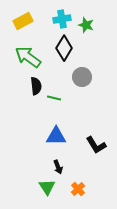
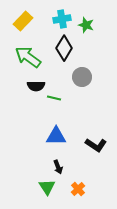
yellow rectangle: rotated 18 degrees counterclockwise
black semicircle: rotated 96 degrees clockwise
black L-shape: rotated 25 degrees counterclockwise
